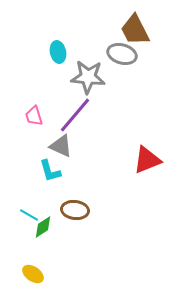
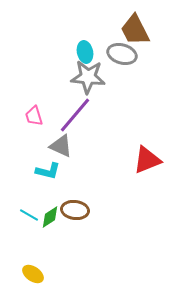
cyan ellipse: moved 27 px right
cyan L-shape: moved 2 px left; rotated 60 degrees counterclockwise
green diamond: moved 7 px right, 10 px up
